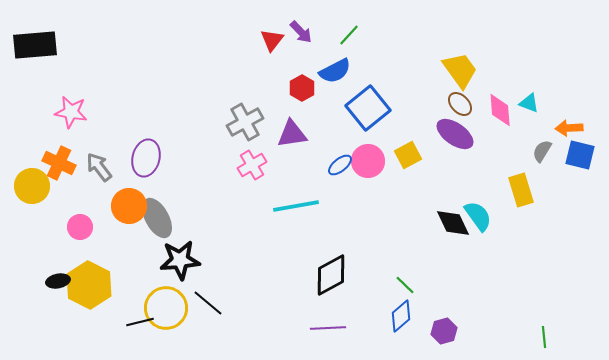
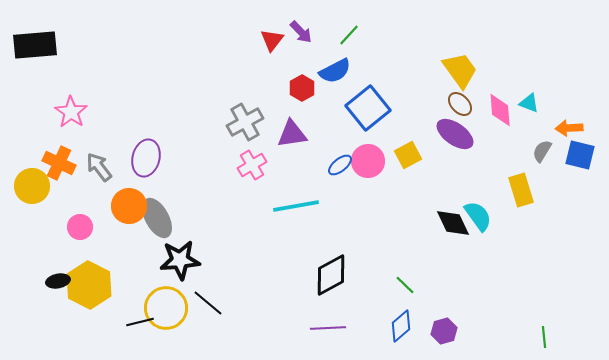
pink star at (71, 112): rotated 24 degrees clockwise
blue diamond at (401, 316): moved 10 px down
